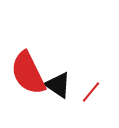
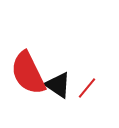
red line: moved 4 px left, 4 px up
